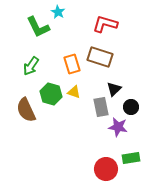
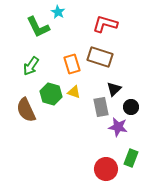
green rectangle: rotated 60 degrees counterclockwise
